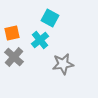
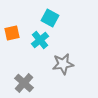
gray cross: moved 10 px right, 26 px down
